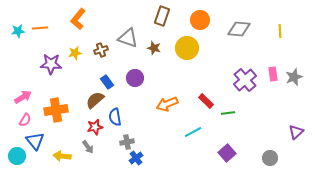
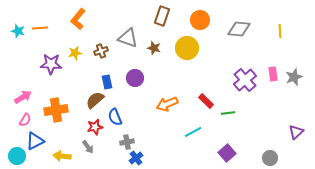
cyan star: rotated 24 degrees clockwise
brown cross: moved 1 px down
blue rectangle: rotated 24 degrees clockwise
blue semicircle: rotated 12 degrees counterclockwise
blue triangle: rotated 42 degrees clockwise
